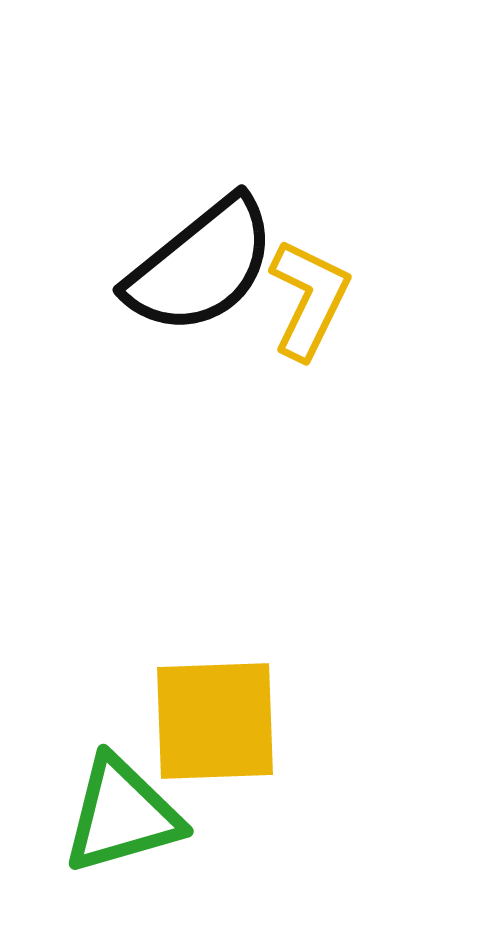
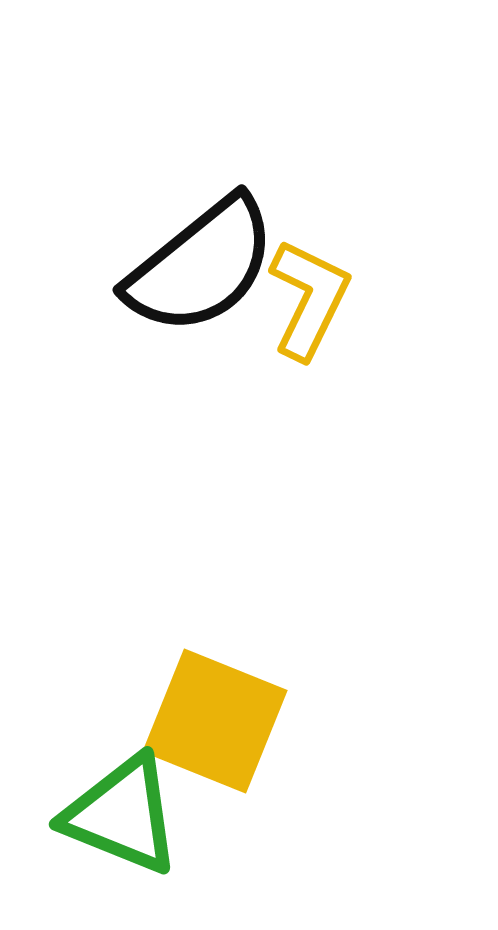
yellow square: rotated 24 degrees clockwise
green triangle: rotated 38 degrees clockwise
